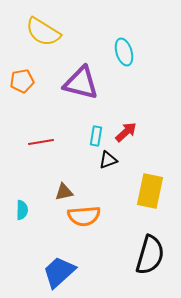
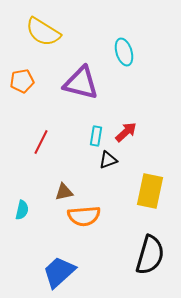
red line: rotated 55 degrees counterclockwise
cyan semicircle: rotated 12 degrees clockwise
